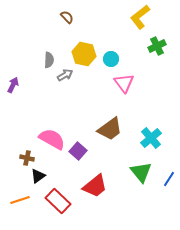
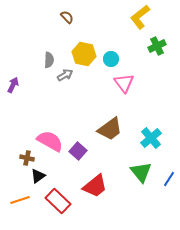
pink semicircle: moved 2 px left, 2 px down
